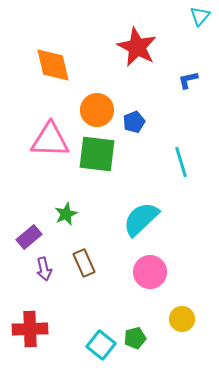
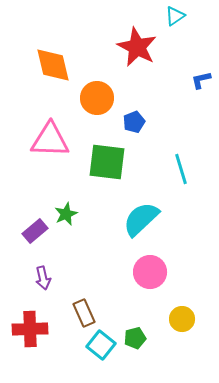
cyan triangle: moved 25 px left; rotated 15 degrees clockwise
blue L-shape: moved 13 px right
orange circle: moved 12 px up
green square: moved 10 px right, 8 px down
cyan line: moved 7 px down
purple rectangle: moved 6 px right, 6 px up
brown rectangle: moved 50 px down
purple arrow: moved 1 px left, 9 px down
